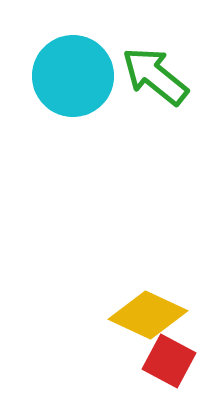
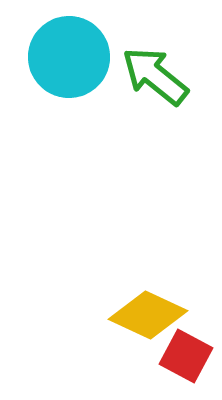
cyan circle: moved 4 px left, 19 px up
red square: moved 17 px right, 5 px up
